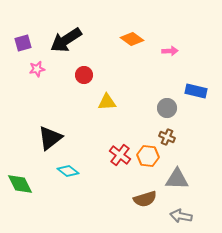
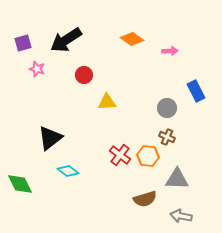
pink star: rotated 28 degrees clockwise
blue rectangle: rotated 50 degrees clockwise
